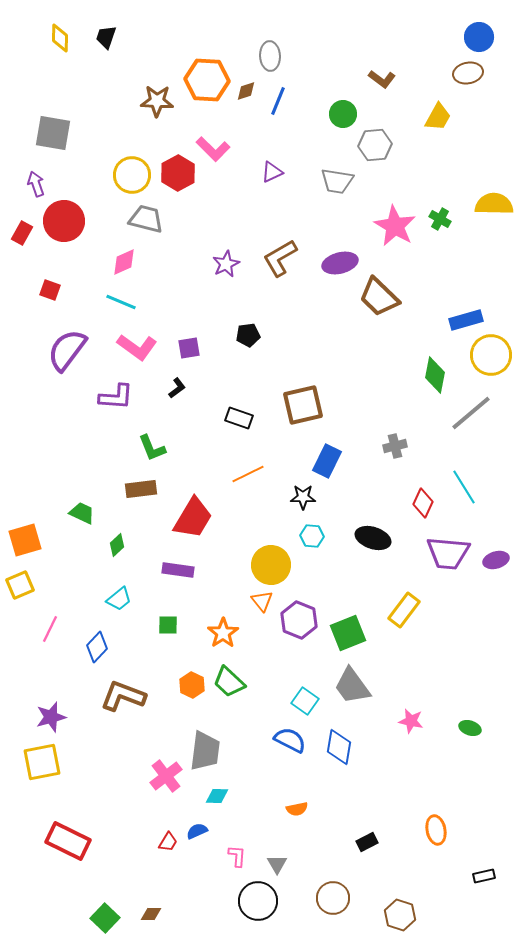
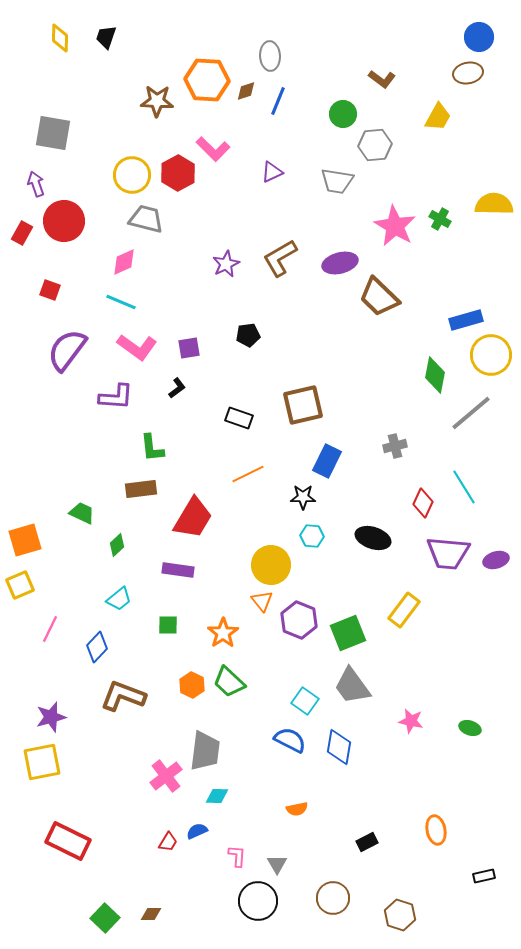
green L-shape at (152, 448): rotated 16 degrees clockwise
